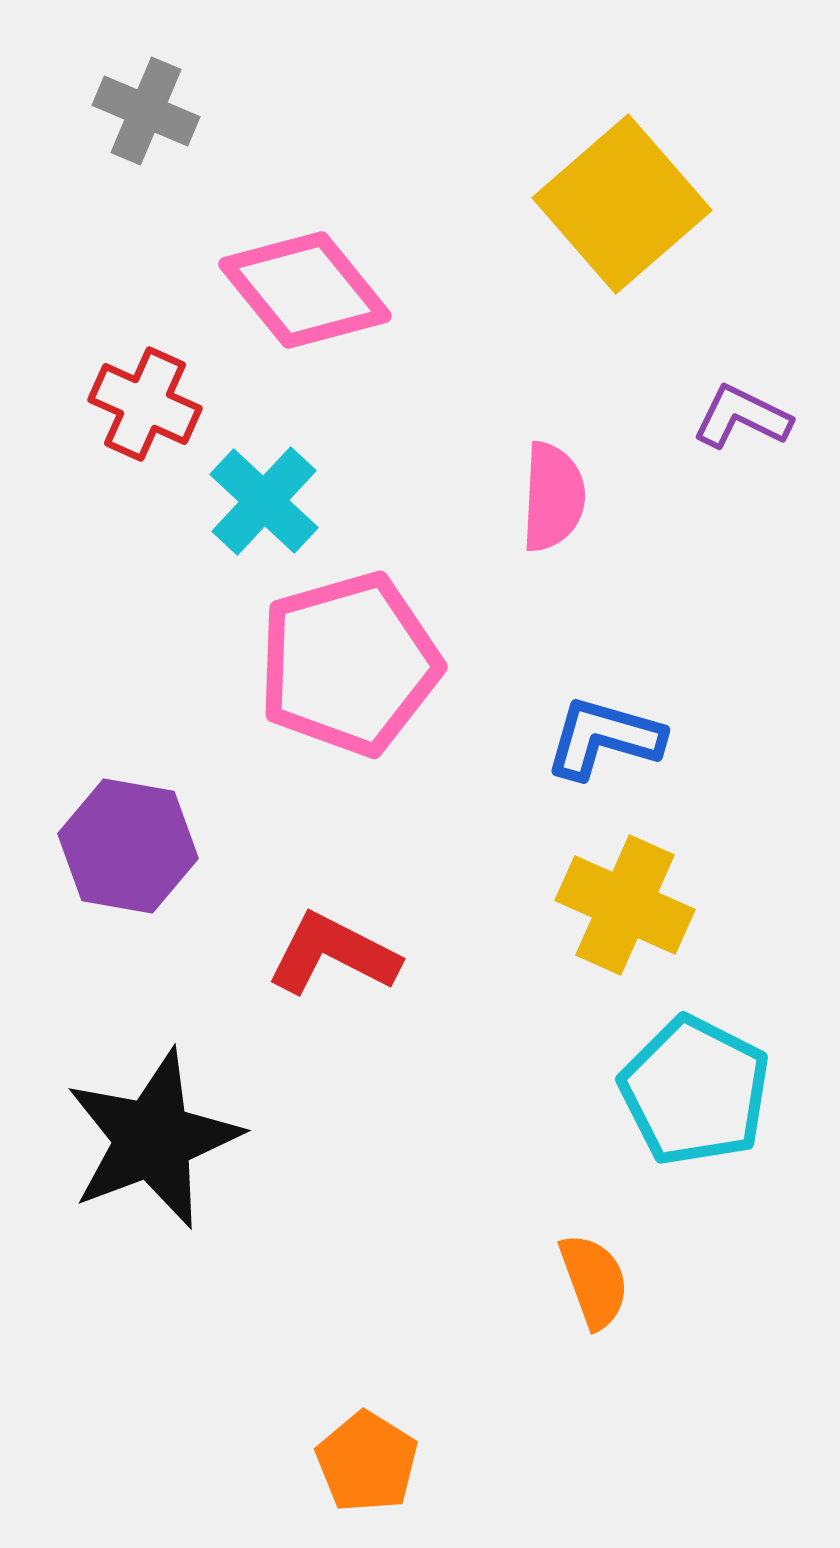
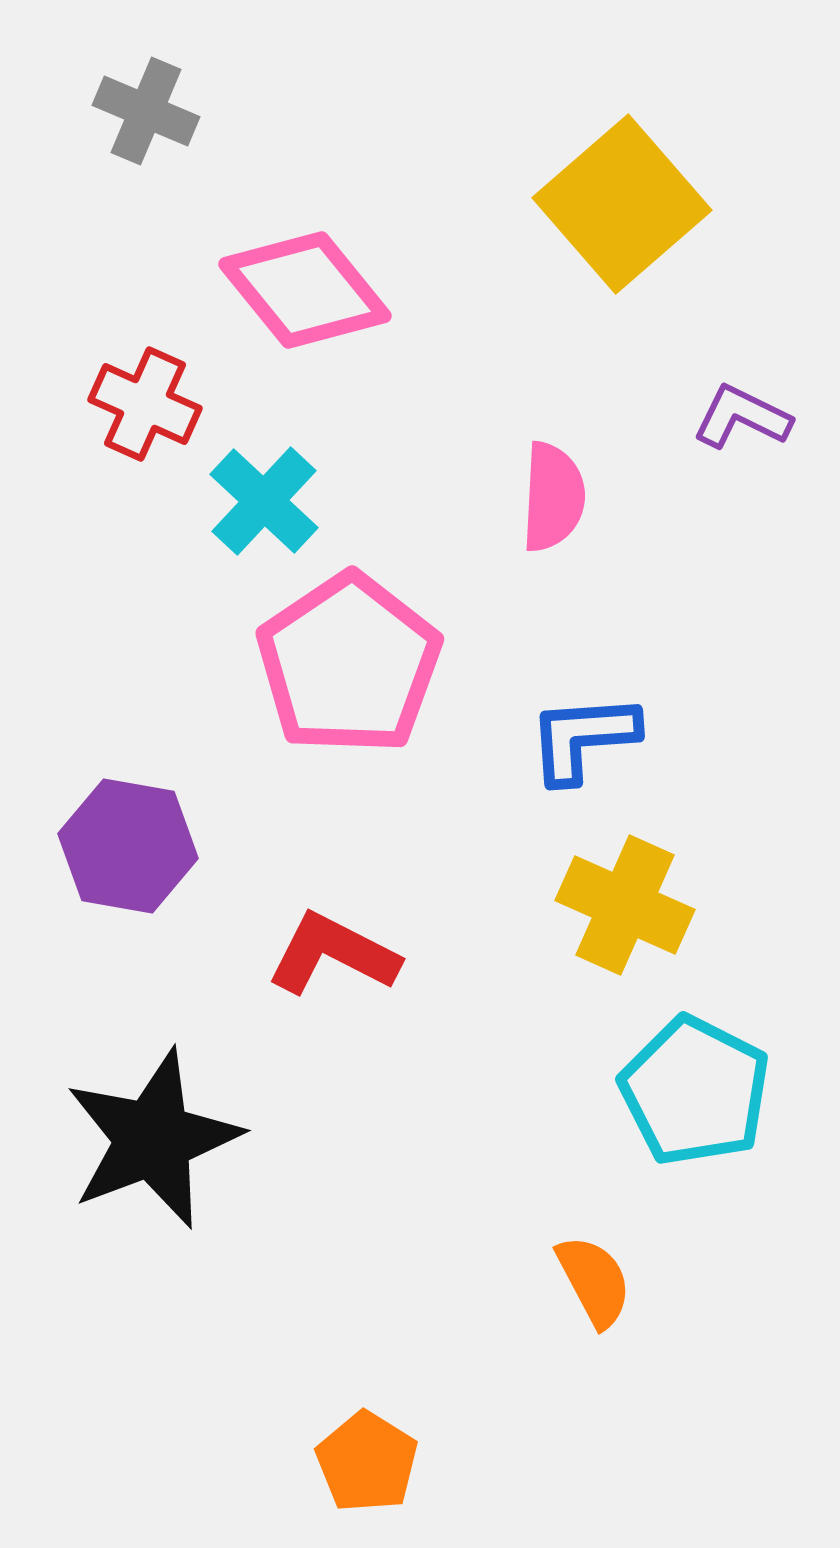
pink pentagon: rotated 18 degrees counterclockwise
blue L-shape: moved 21 px left; rotated 20 degrees counterclockwise
orange semicircle: rotated 8 degrees counterclockwise
